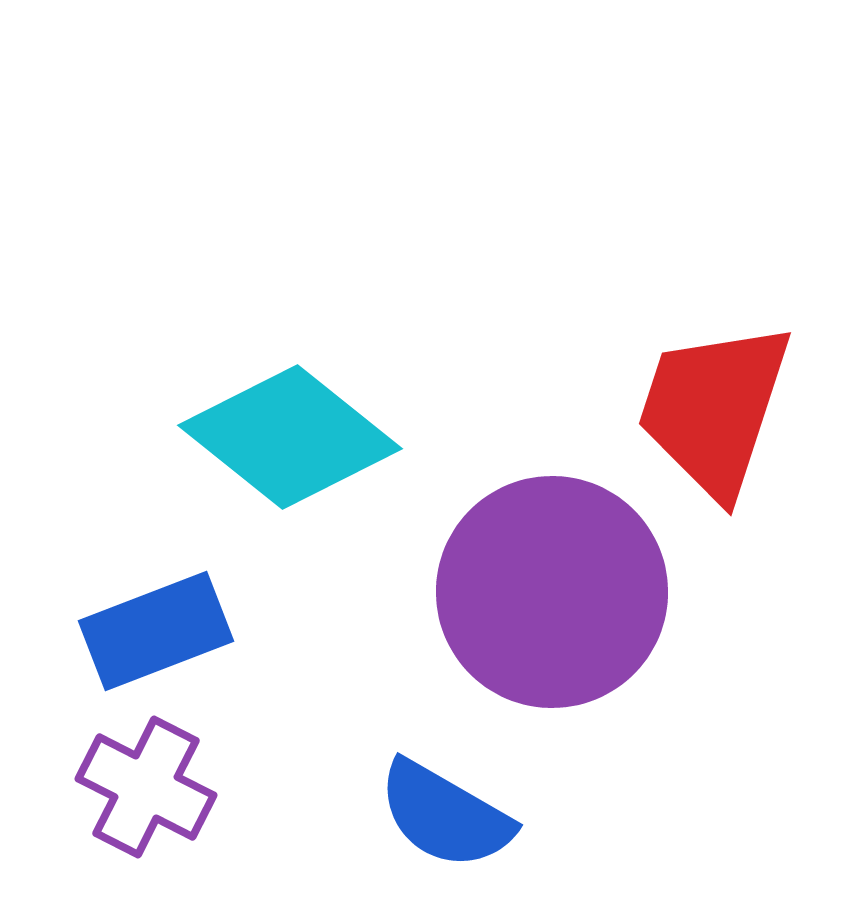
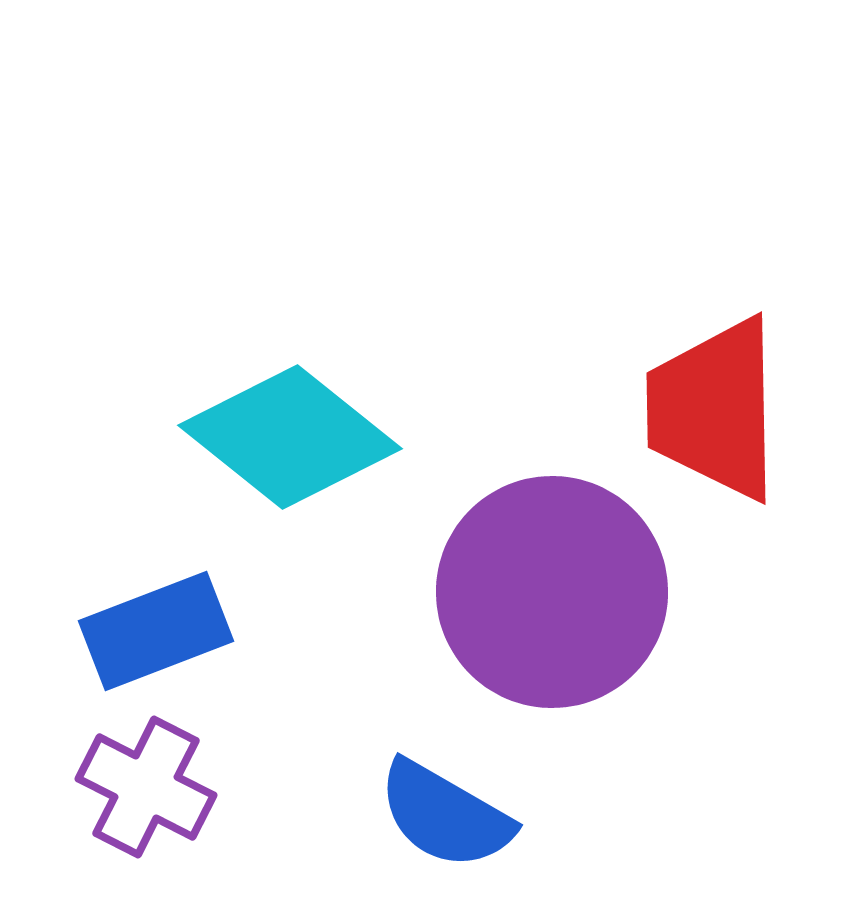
red trapezoid: rotated 19 degrees counterclockwise
